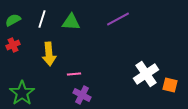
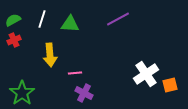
green triangle: moved 1 px left, 2 px down
red cross: moved 1 px right, 5 px up
yellow arrow: moved 1 px right, 1 px down
pink line: moved 1 px right, 1 px up
orange square: rotated 28 degrees counterclockwise
purple cross: moved 2 px right, 2 px up
